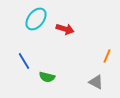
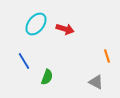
cyan ellipse: moved 5 px down
orange line: rotated 40 degrees counterclockwise
green semicircle: rotated 84 degrees counterclockwise
